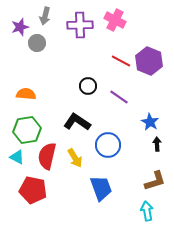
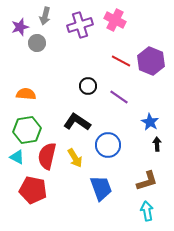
purple cross: rotated 15 degrees counterclockwise
purple hexagon: moved 2 px right
brown L-shape: moved 8 px left
